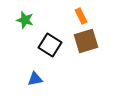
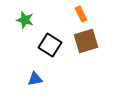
orange rectangle: moved 2 px up
